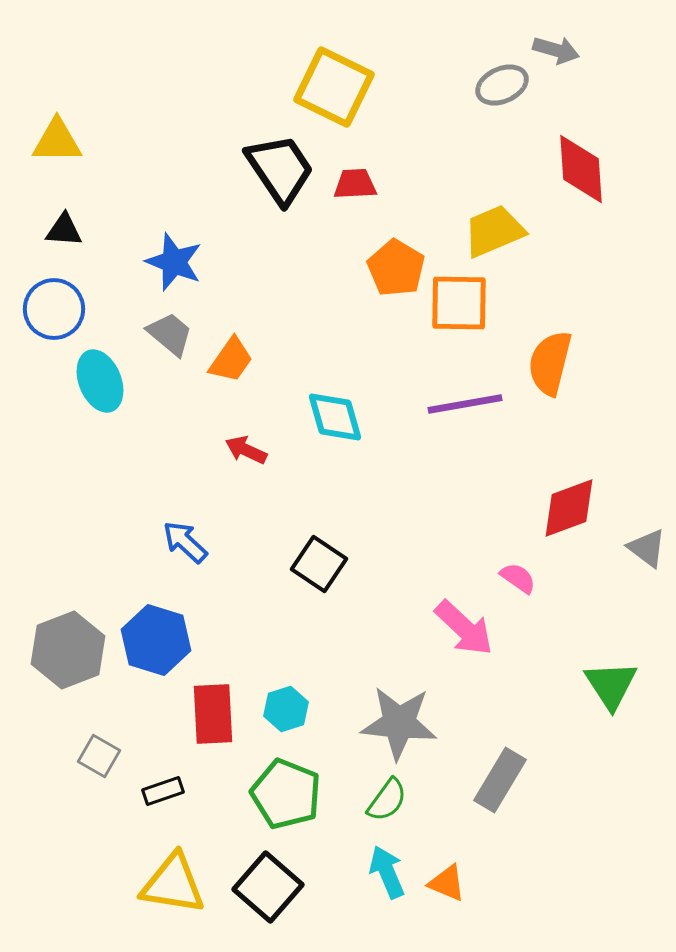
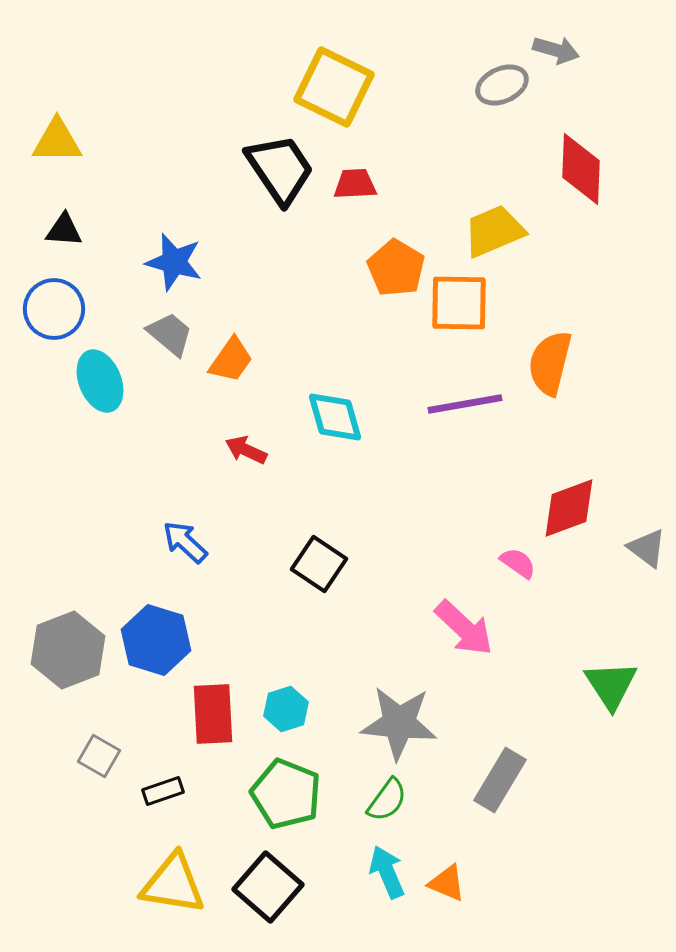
red diamond at (581, 169): rotated 6 degrees clockwise
blue star at (174, 262): rotated 6 degrees counterclockwise
pink semicircle at (518, 578): moved 15 px up
